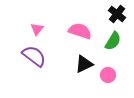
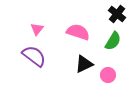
pink semicircle: moved 2 px left, 1 px down
